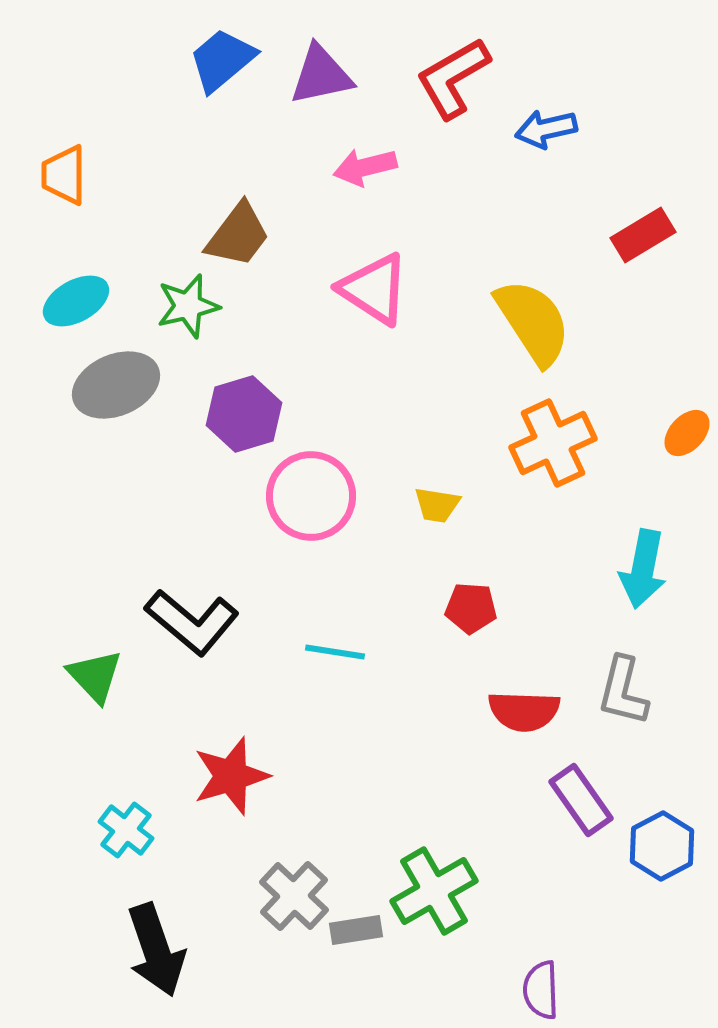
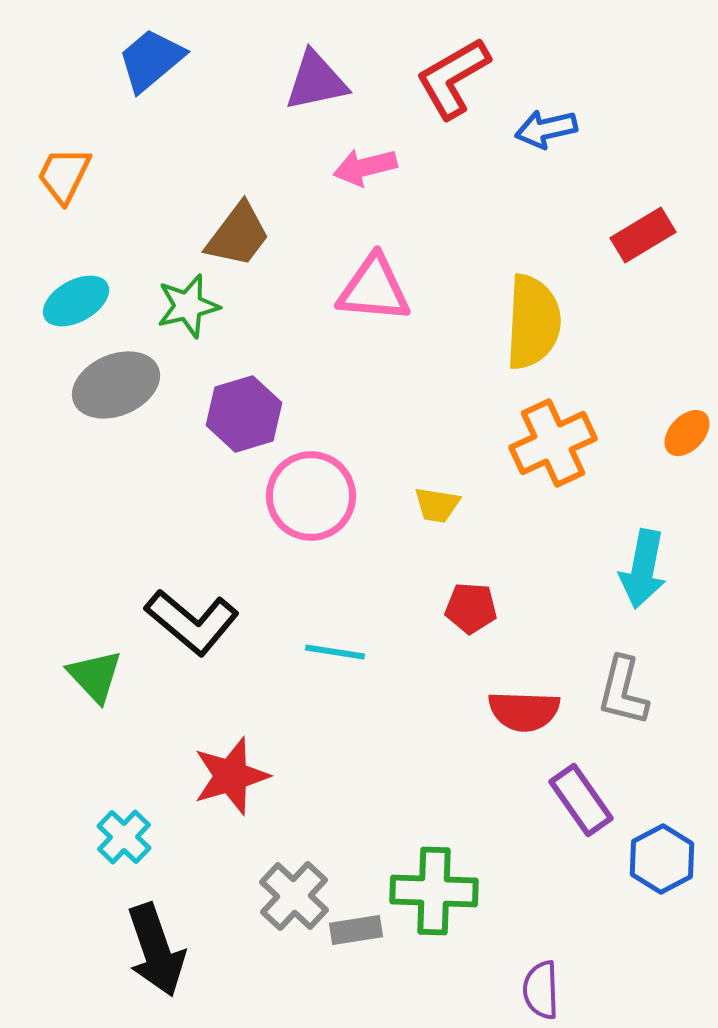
blue trapezoid: moved 71 px left
purple triangle: moved 5 px left, 6 px down
orange trapezoid: rotated 26 degrees clockwise
pink triangle: rotated 28 degrees counterclockwise
yellow semicircle: rotated 36 degrees clockwise
cyan cross: moved 2 px left, 7 px down; rotated 6 degrees clockwise
blue hexagon: moved 13 px down
green cross: rotated 32 degrees clockwise
